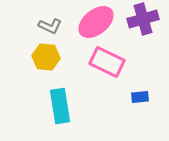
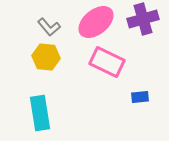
gray L-shape: moved 1 px left, 1 px down; rotated 25 degrees clockwise
cyan rectangle: moved 20 px left, 7 px down
